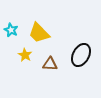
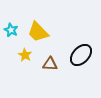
yellow trapezoid: moved 1 px left, 1 px up
black ellipse: rotated 15 degrees clockwise
